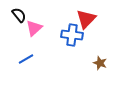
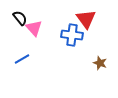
black semicircle: moved 1 px right, 3 px down
red triangle: rotated 20 degrees counterclockwise
pink triangle: rotated 30 degrees counterclockwise
blue line: moved 4 px left
